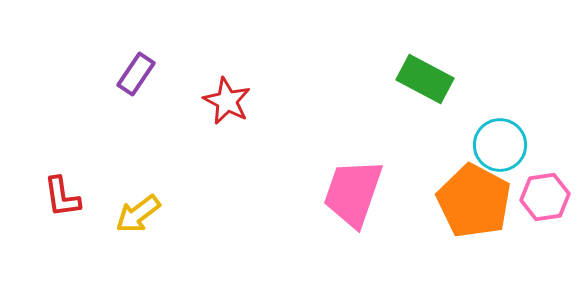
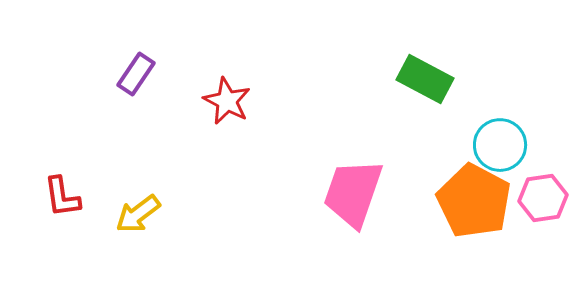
pink hexagon: moved 2 px left, 1 px down
